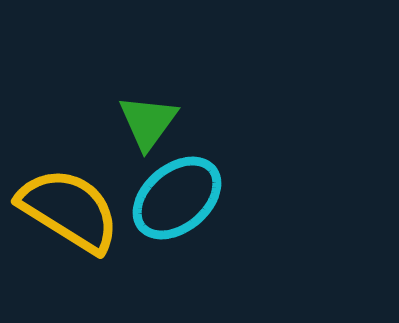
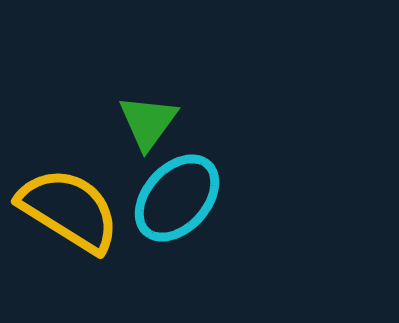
cyan ellipse: rotated 8 degrees counterclockwise
